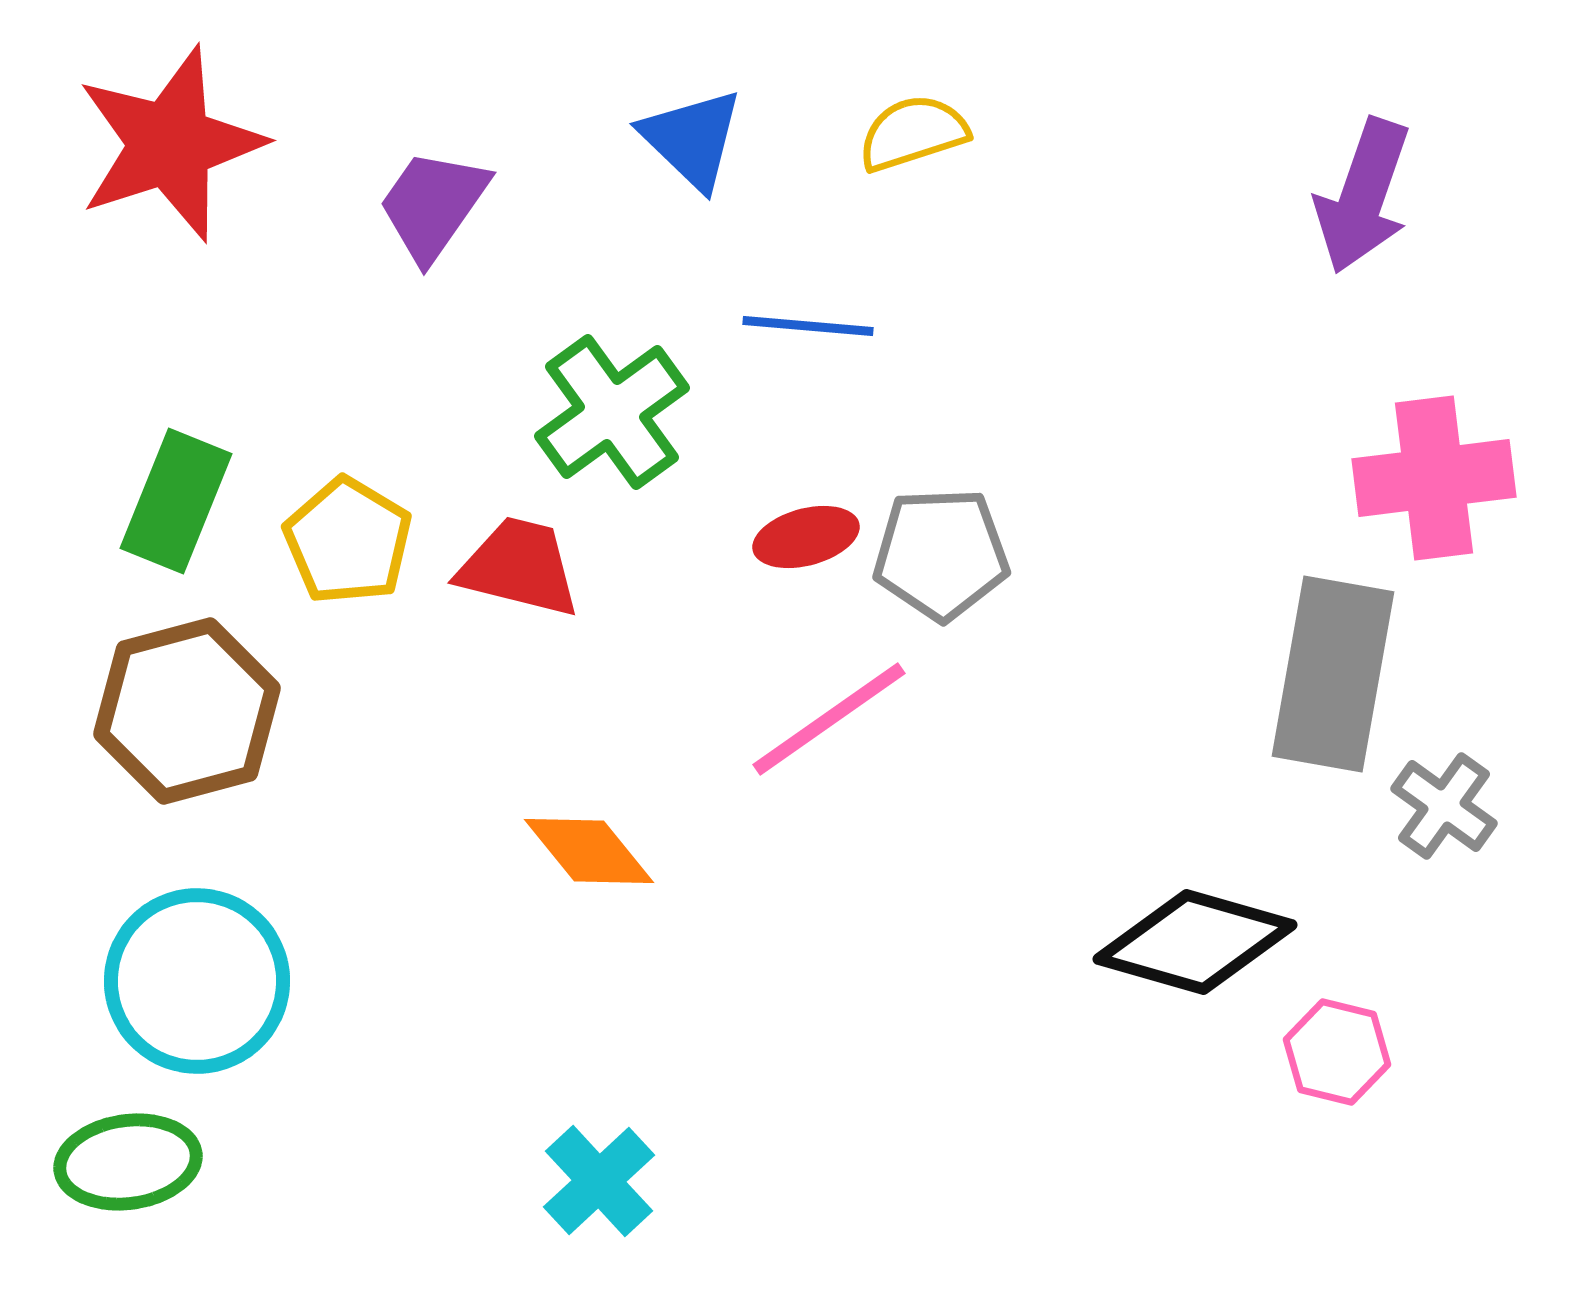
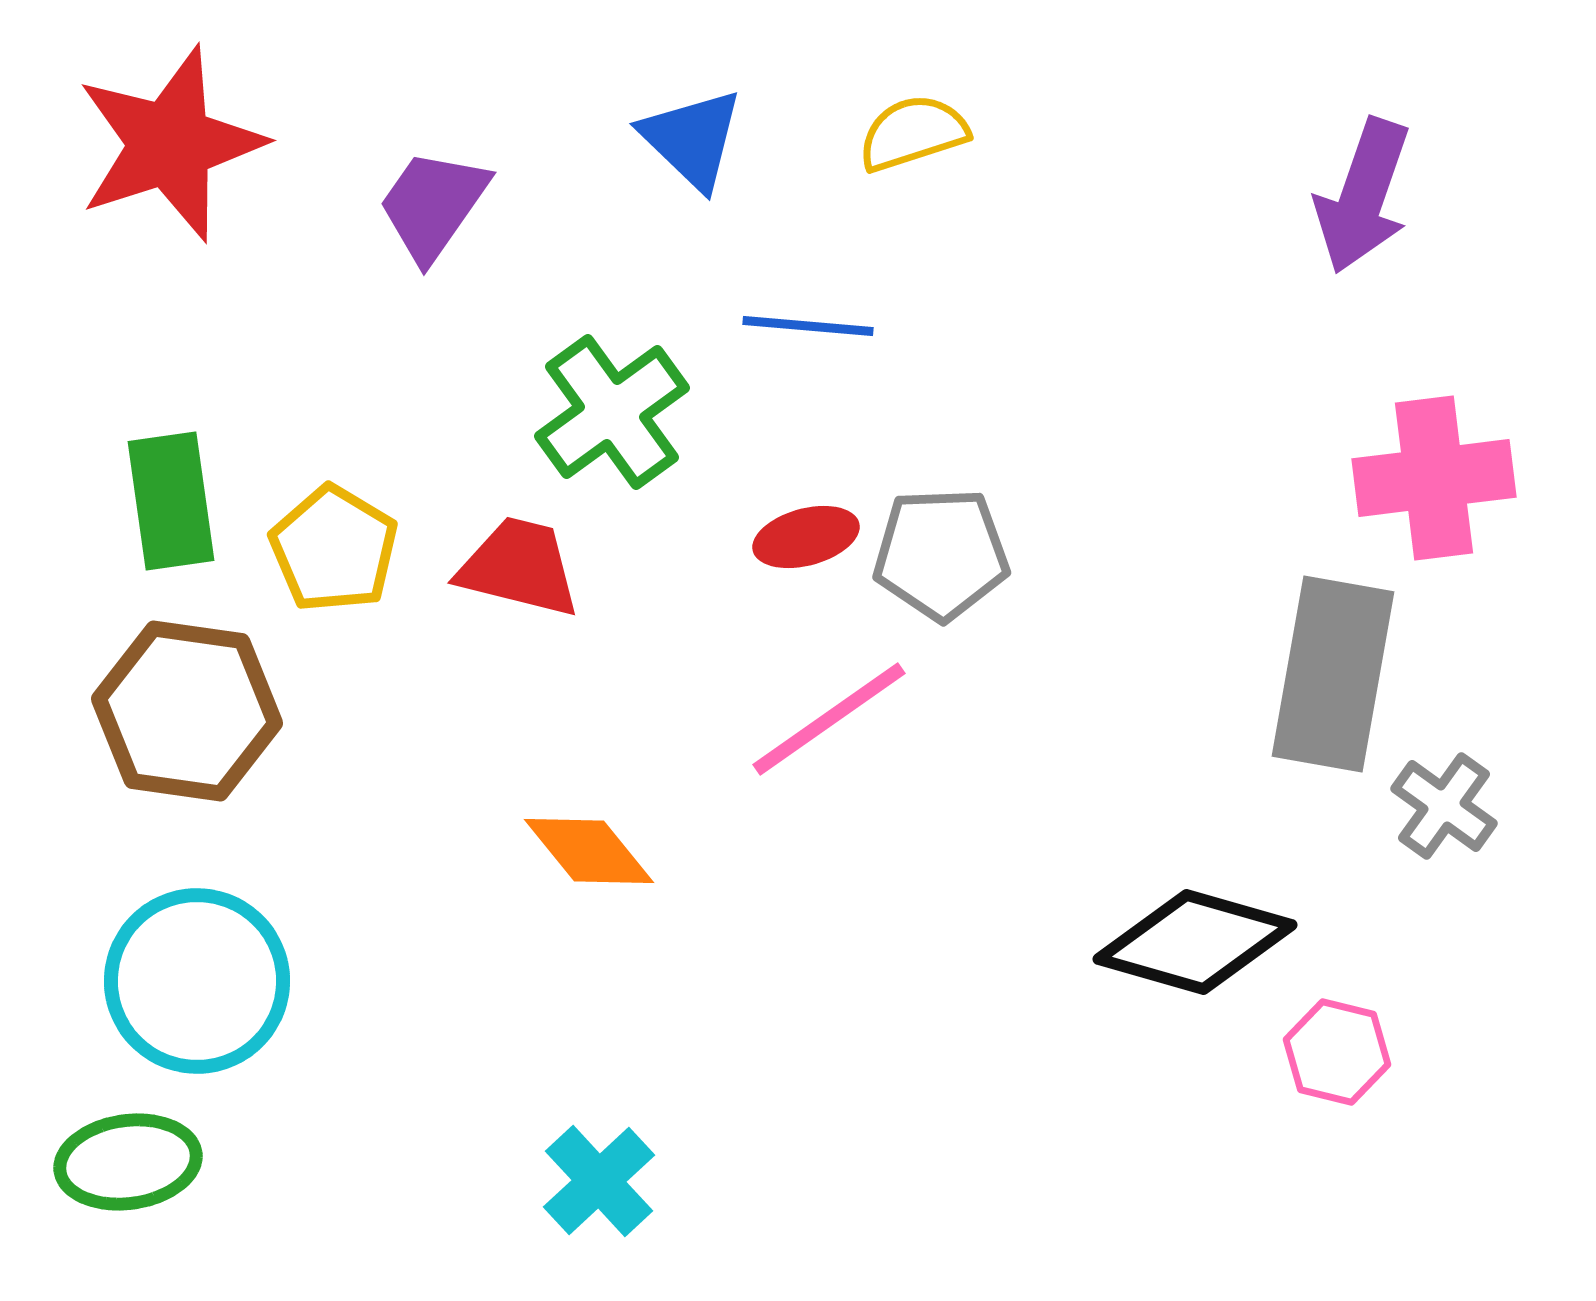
green rectangle: moved 5 px left; rotated 30 degrees counterclockwise
yellow pentagon: moved 14 px left, 8 px down
brown hexagon: rotated 23 degrees clockwise
